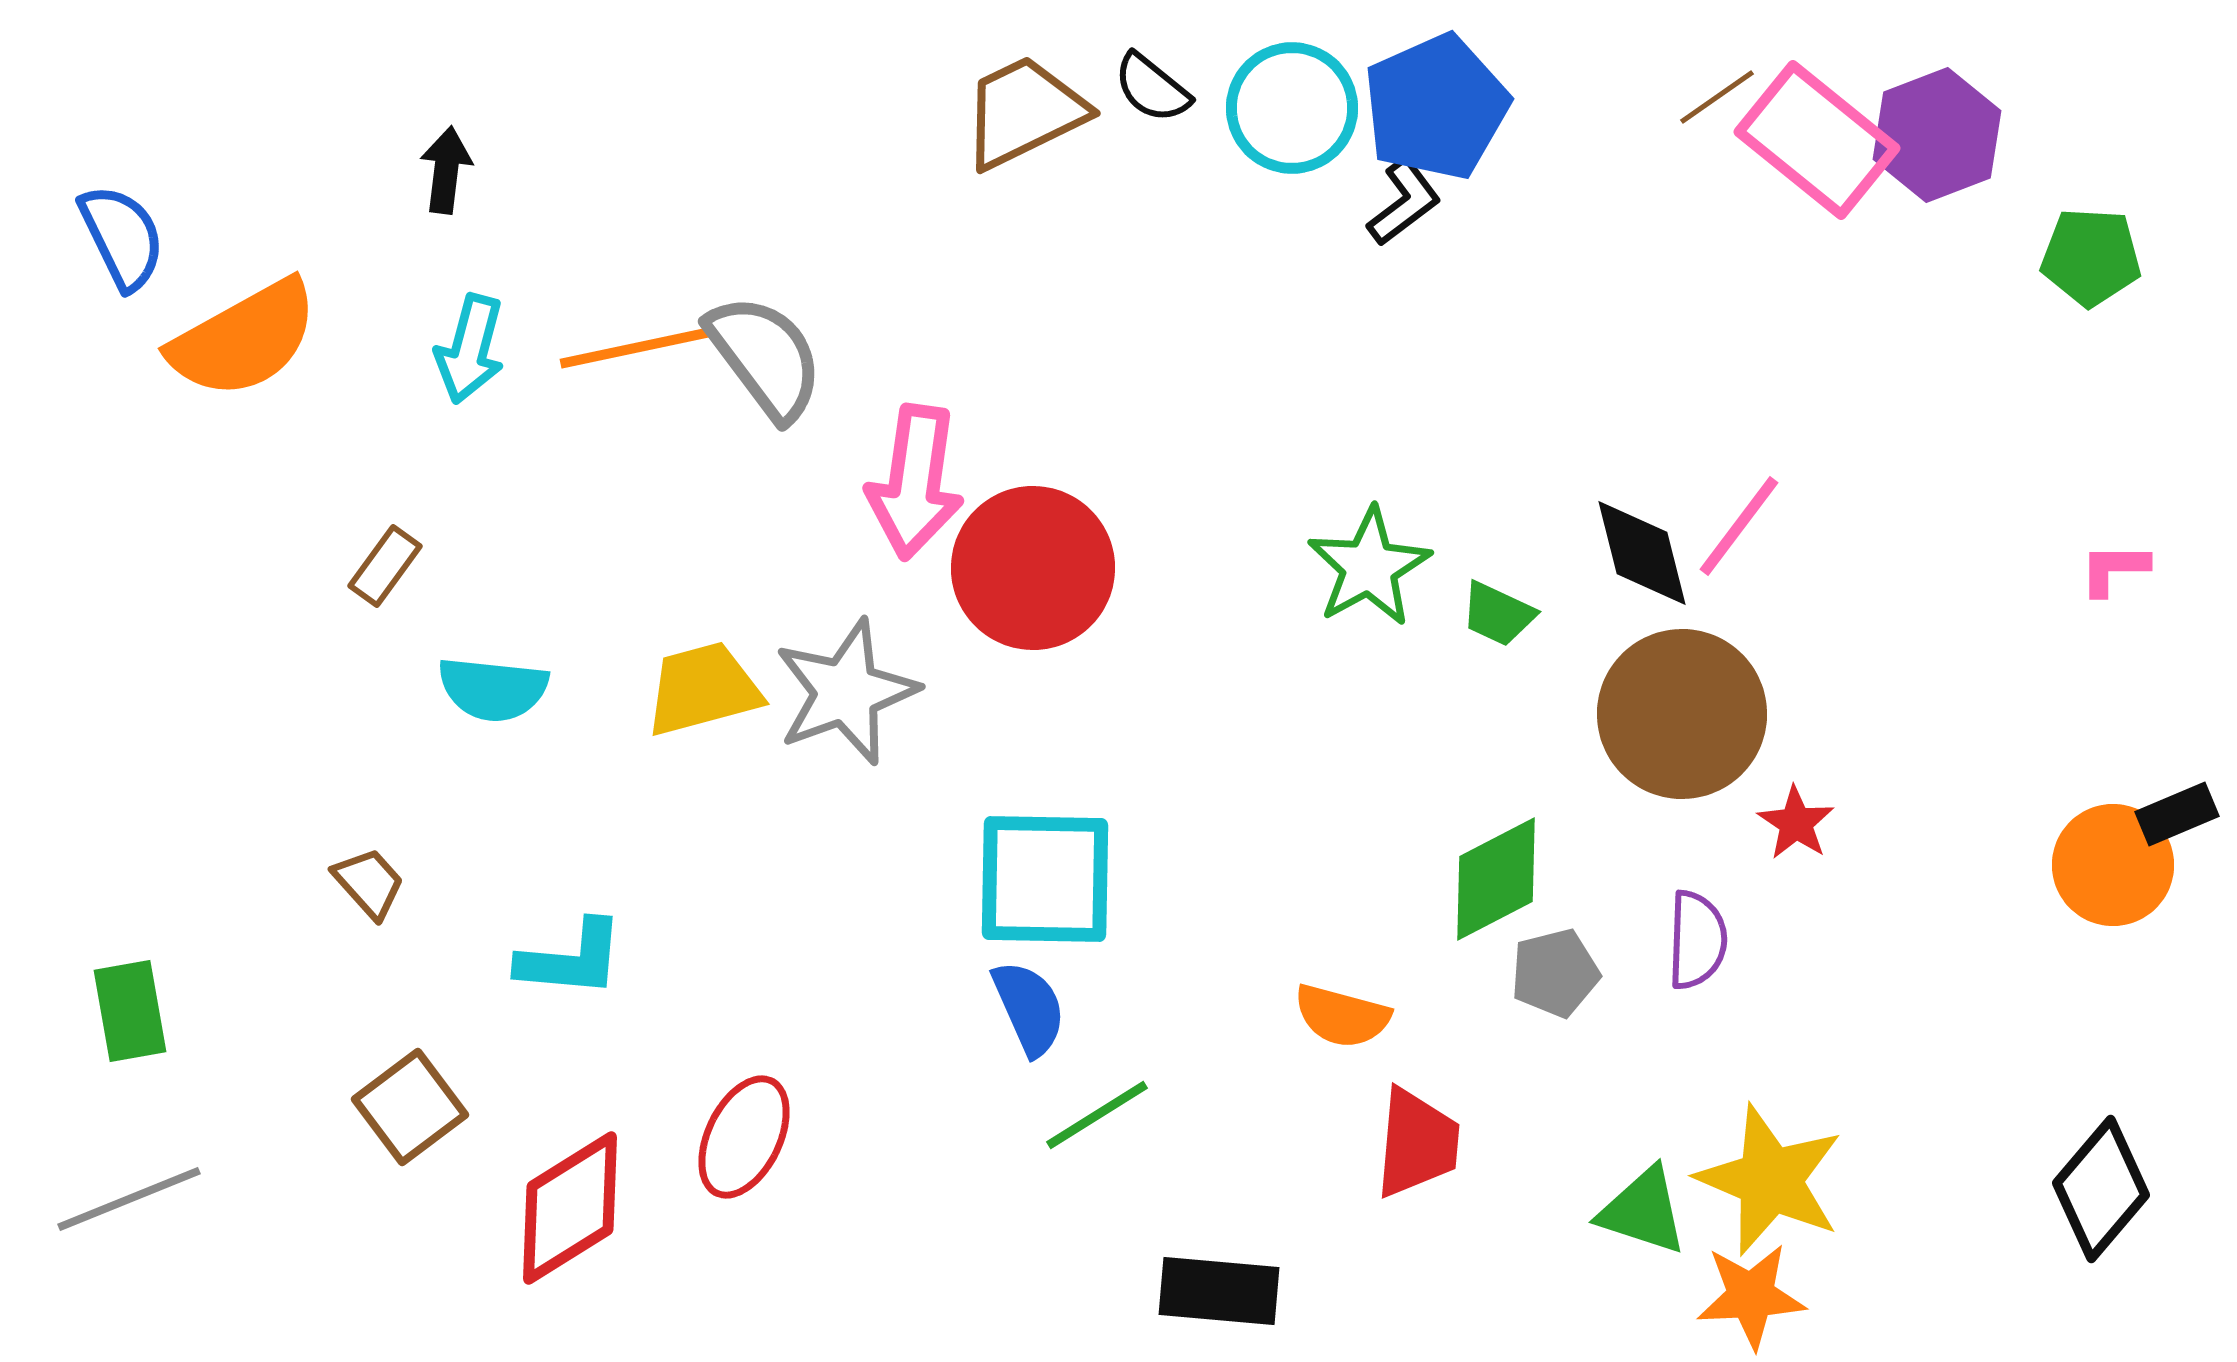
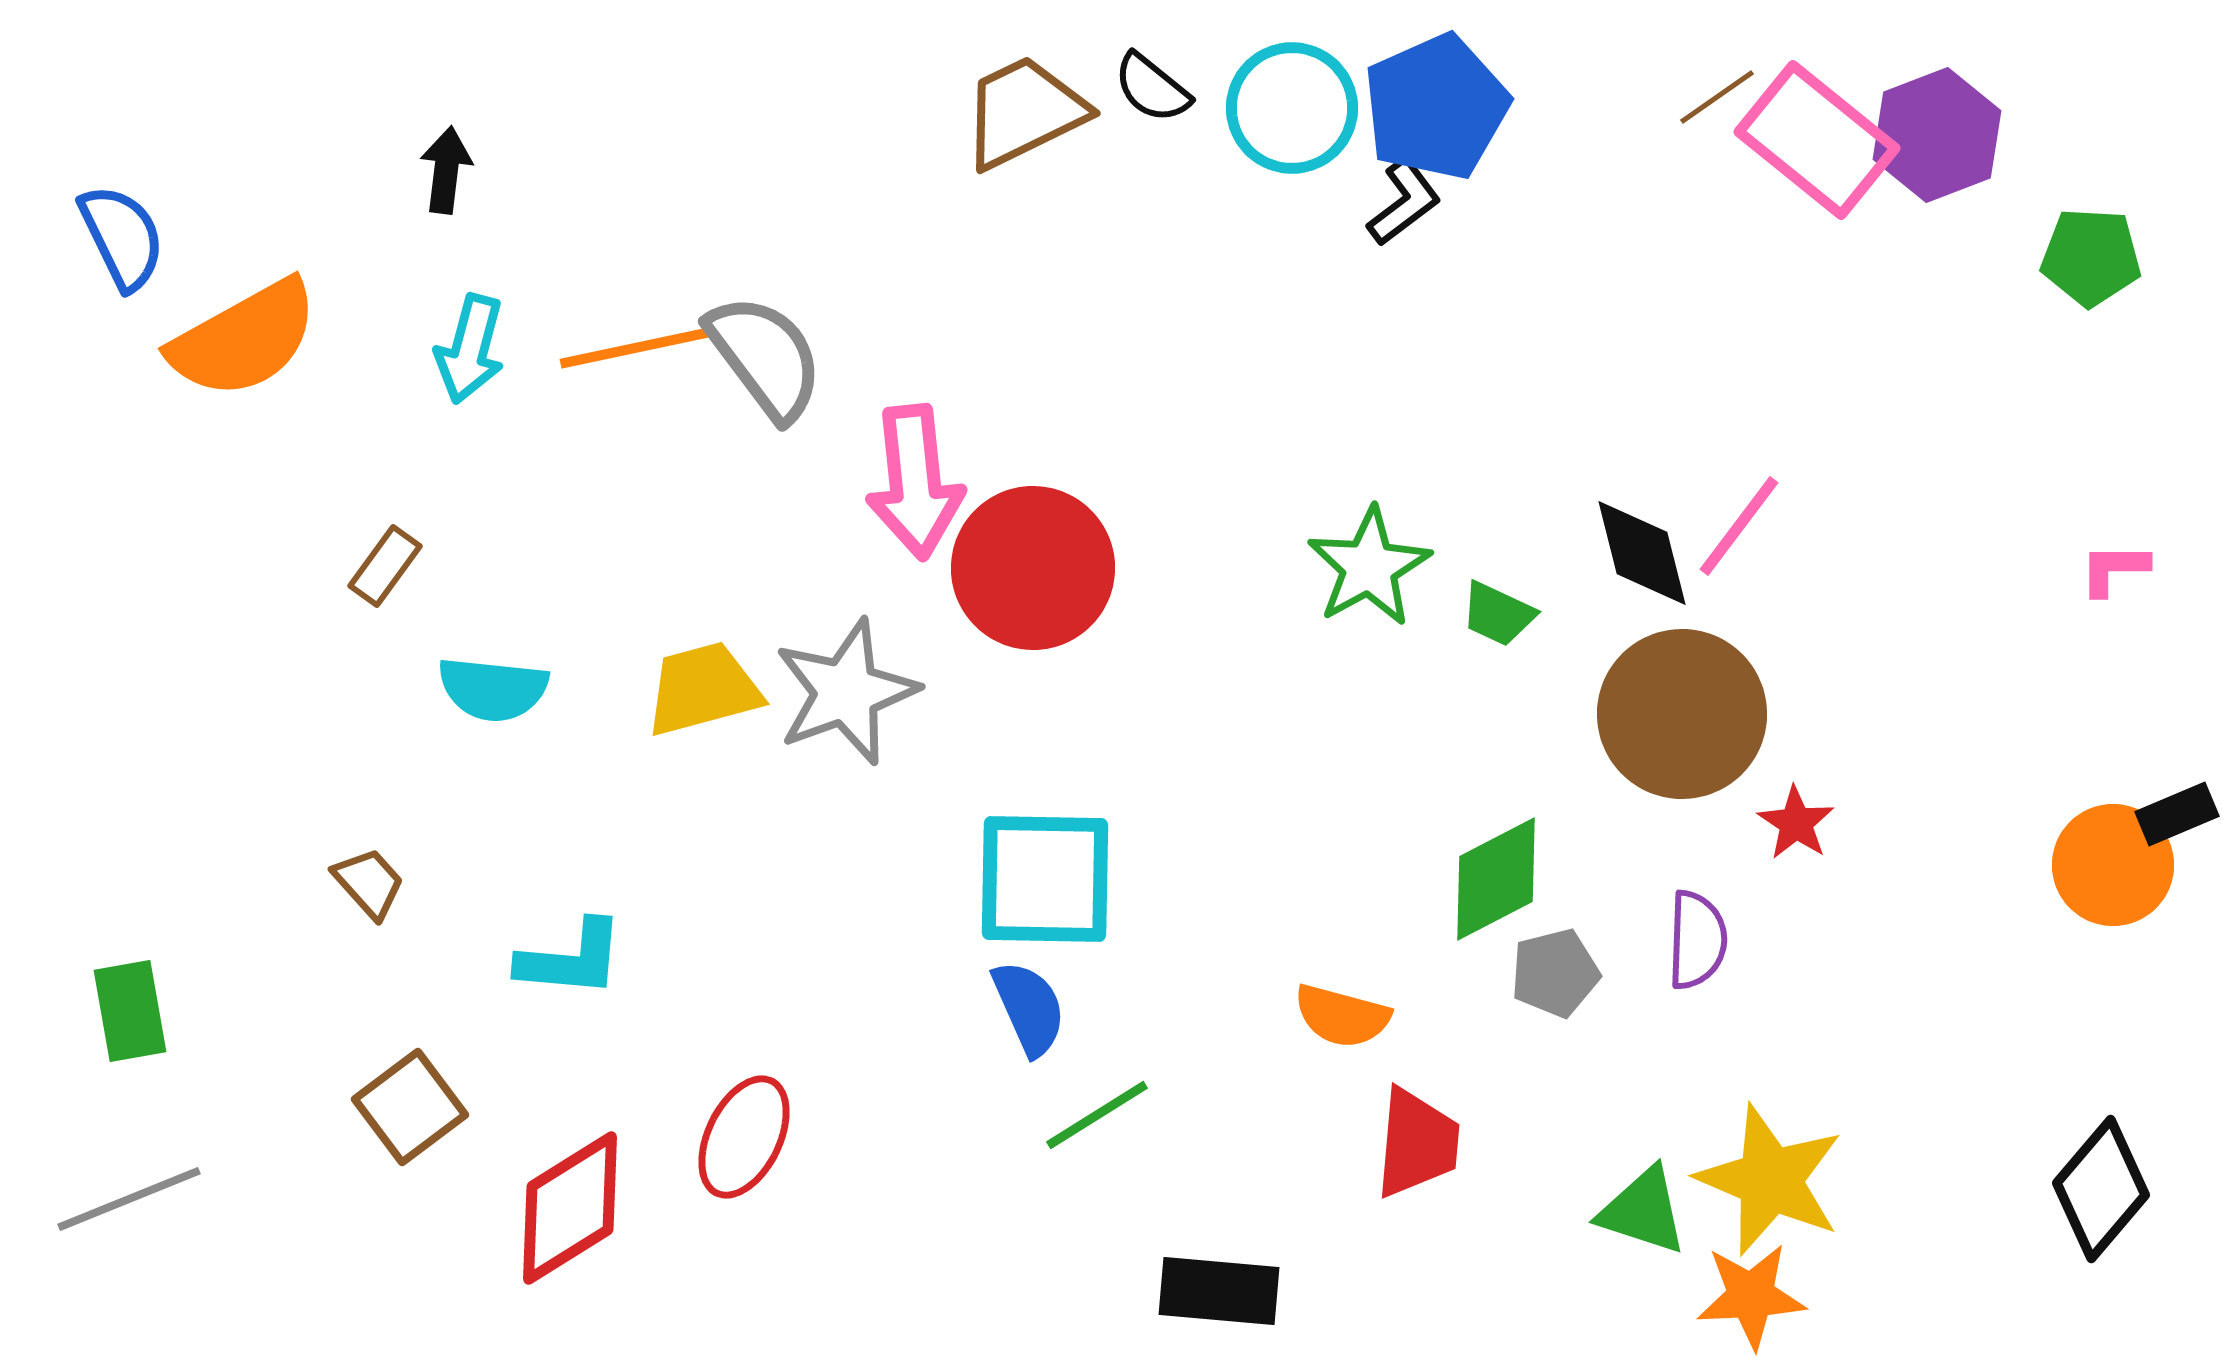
pink arrow at (915, 482): rotated 14 degrees counterclockwise
